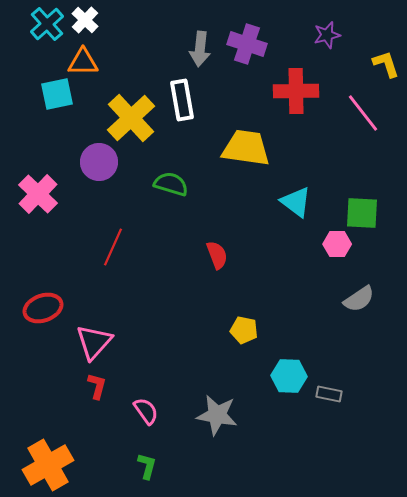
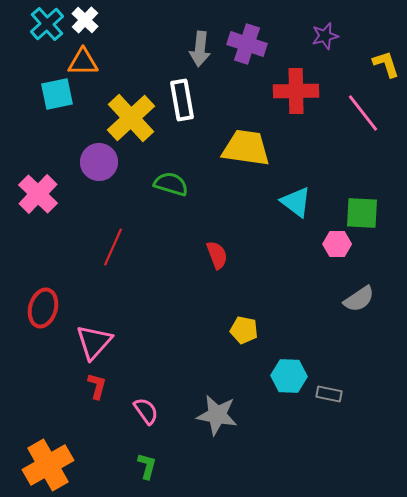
purple star: moved 2 px left, 1 px down
red ellipse: rotated 54 degrees counterclockwise
